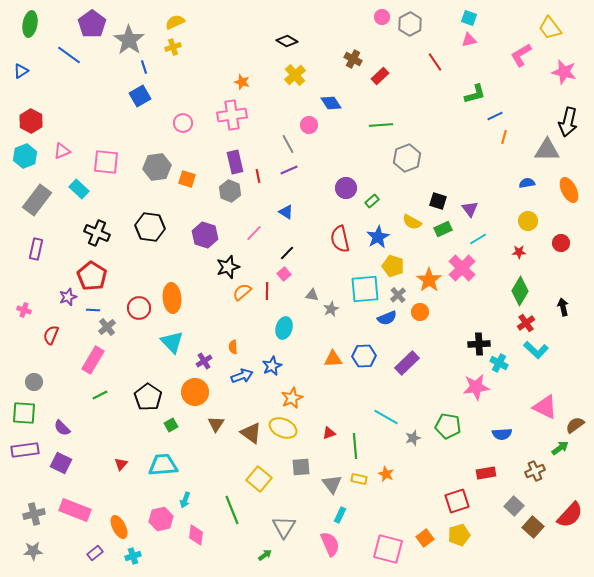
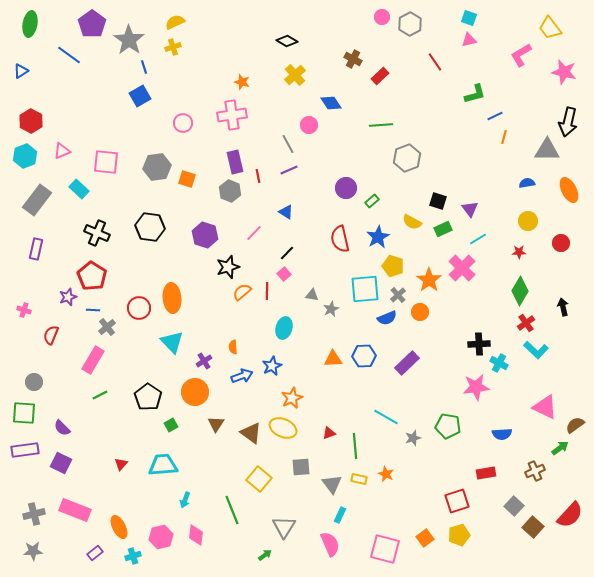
pink hexagon at (161, 519): moved 18 px down
pink square at (388, 549): moved 3 px left
